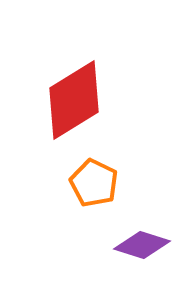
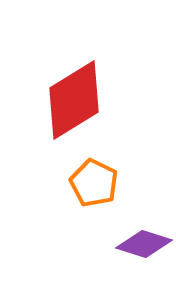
purple diamond: moved 2 px right, 1 px up
